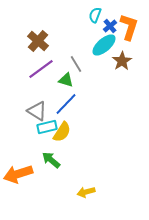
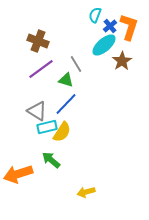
brown cross: rotated 20 degrees counterclockwise
